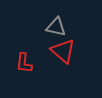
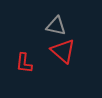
gray triangle: moved 1 px up
